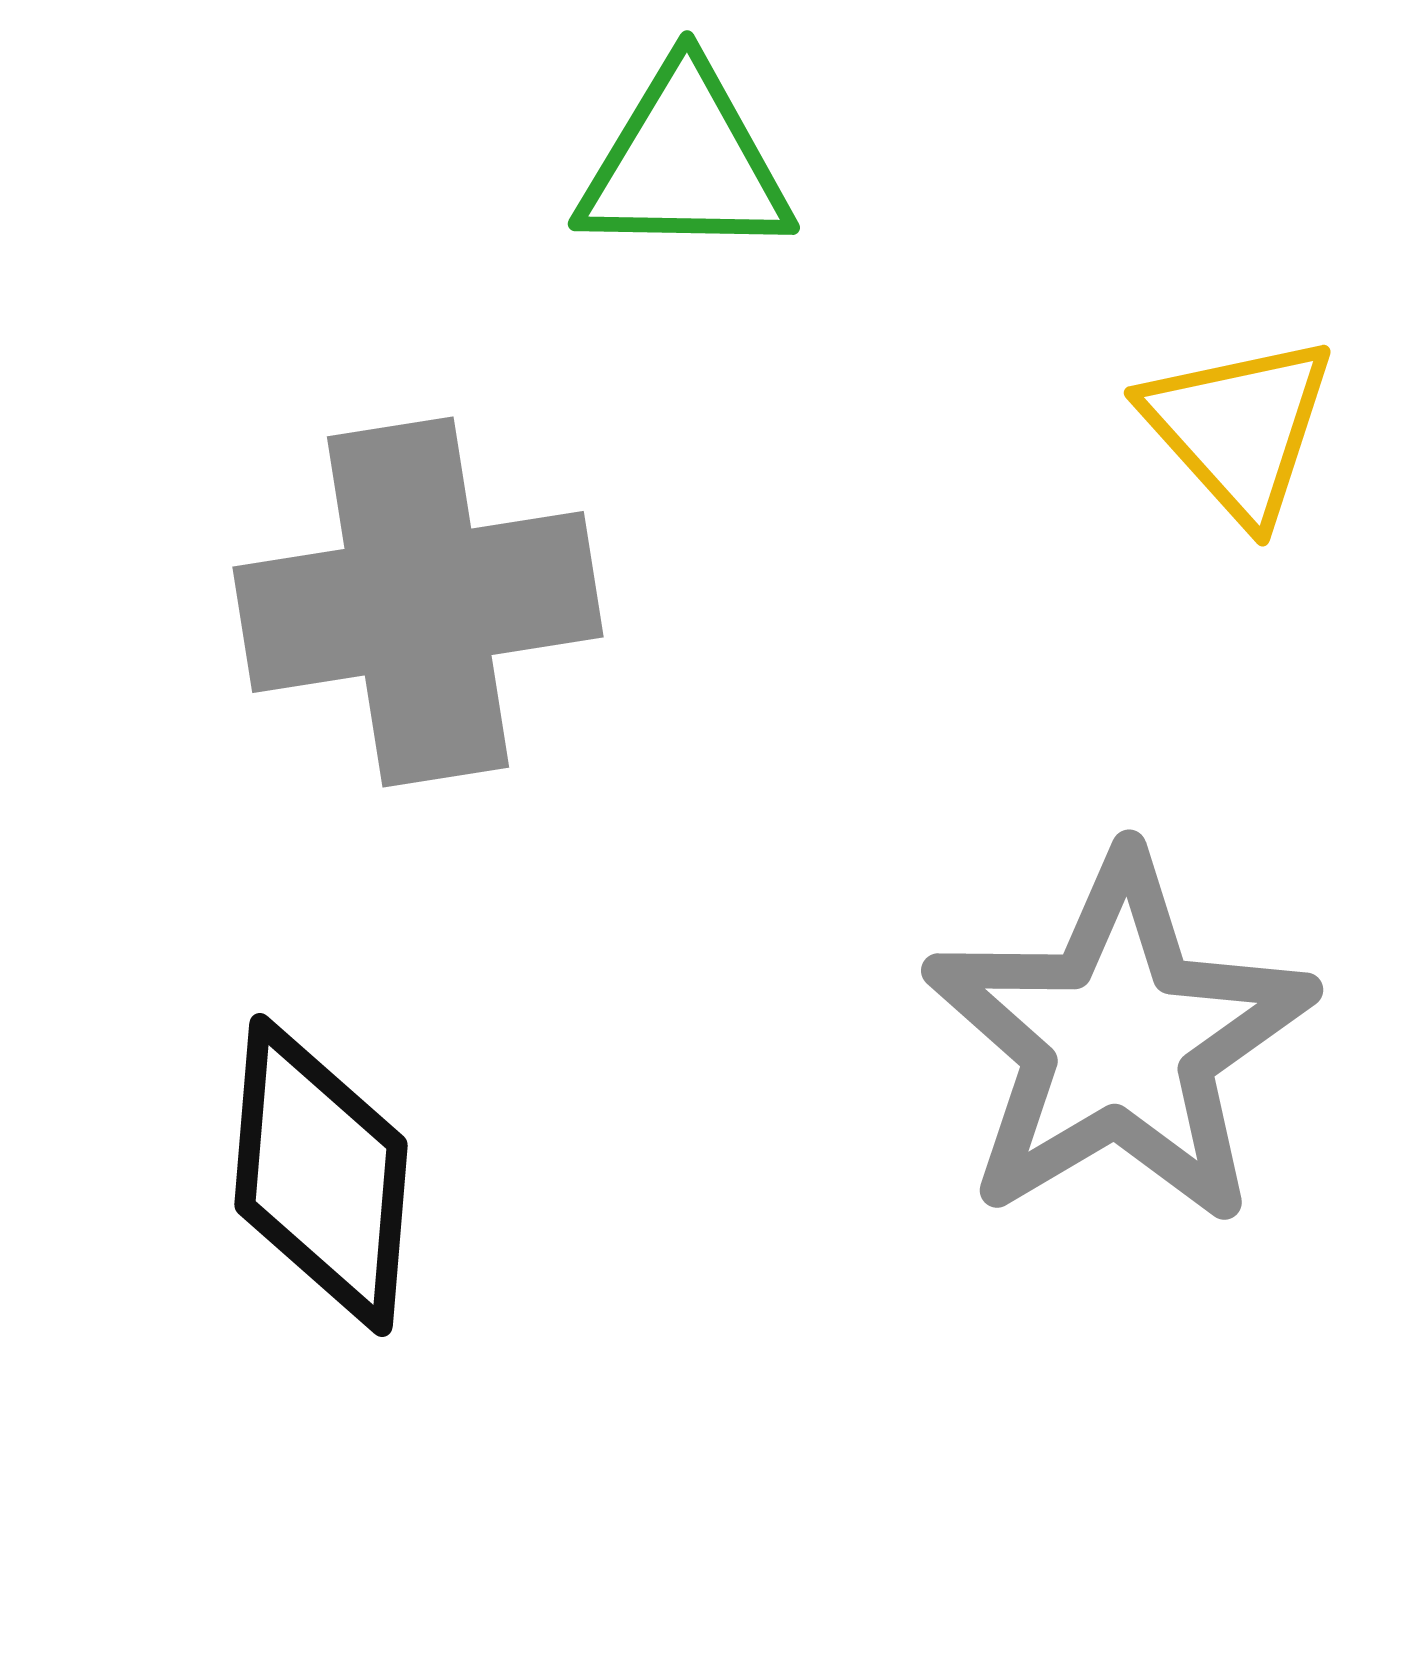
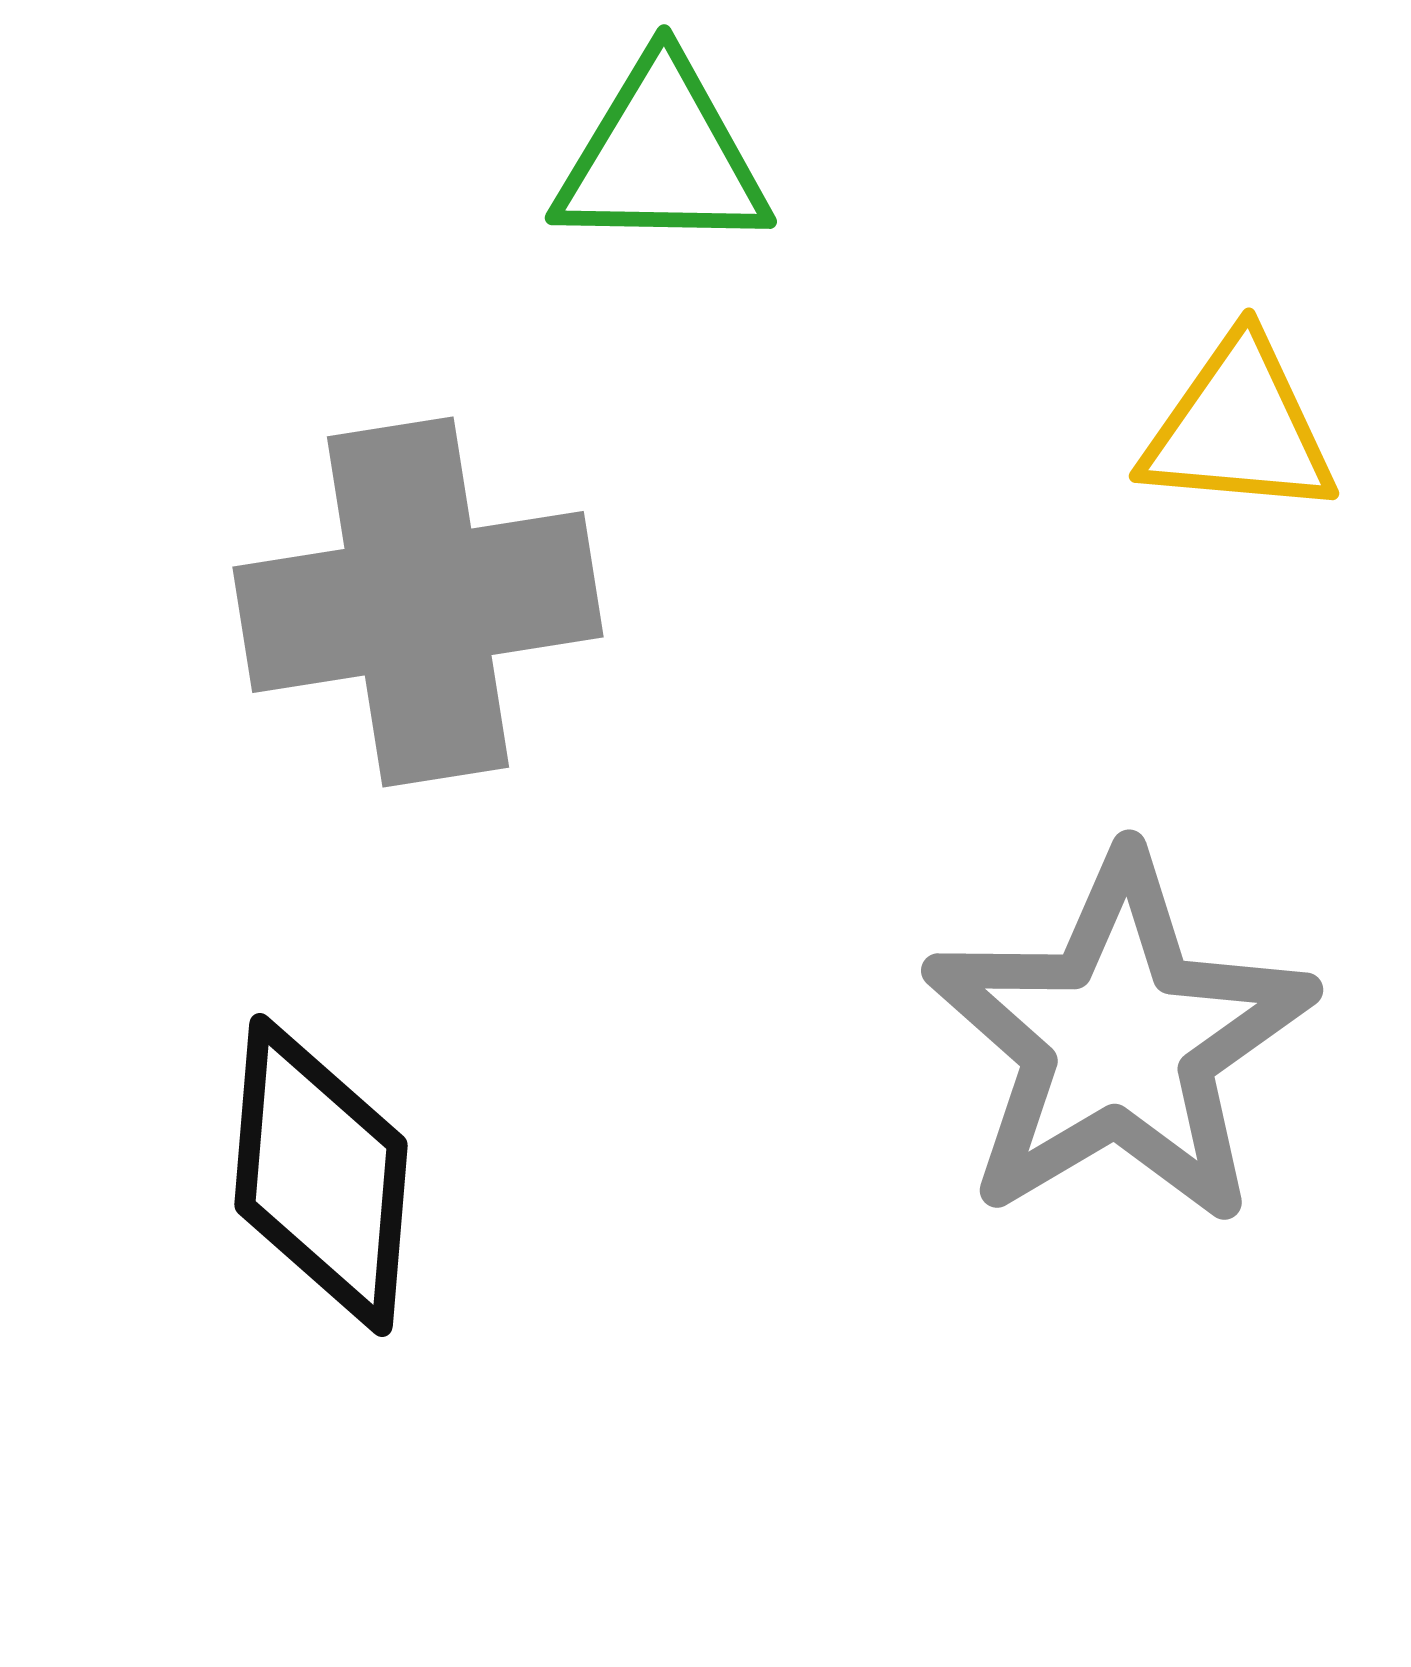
green triangle: moved 23 px left, 6 px up
yellow triangle: rotated 43 degrees counterclockwise
